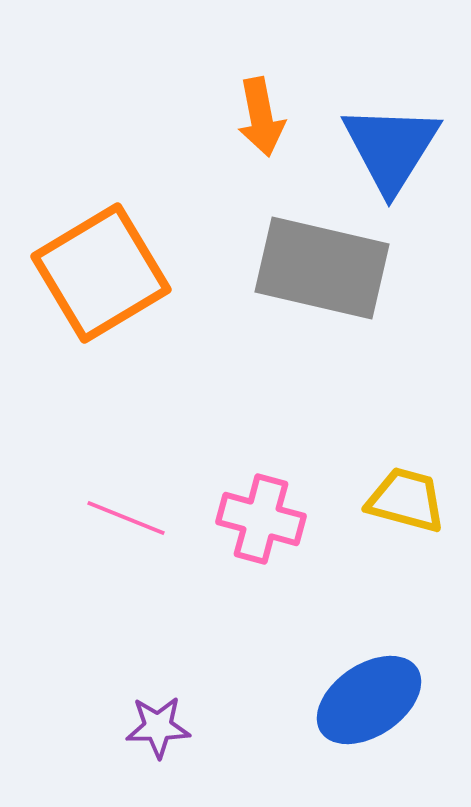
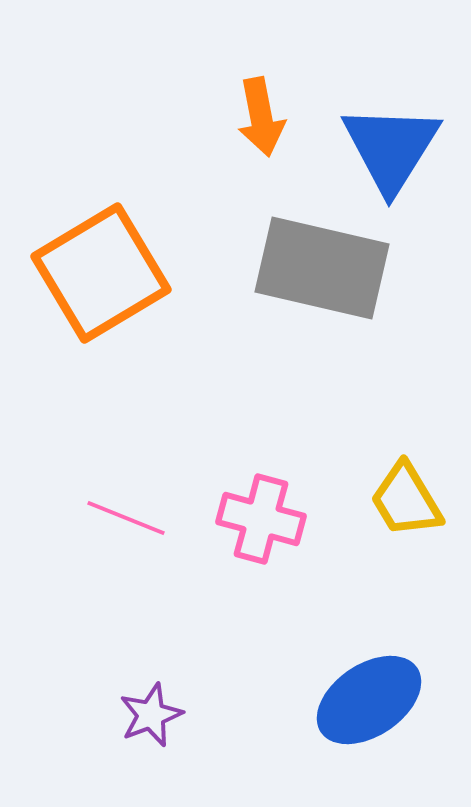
yellow trapezoid: rotated 136 degrees counterclockwise
purple star: moved 7 px left, 12 px up; rotated 20 degrees counterclockwise
